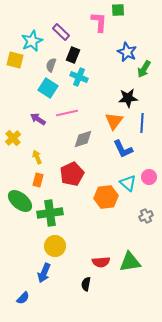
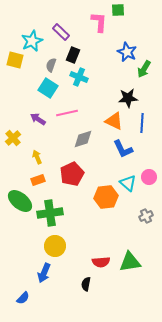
orange triangle: rotated 42 degrees counterclockwise
orange rectangle: rotated 56 degrees clockwise
